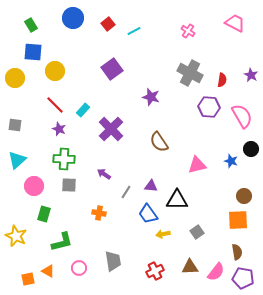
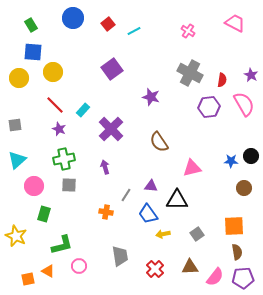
yellow circle at (55, 71): moved 2 px left, 1 px down
yellow circle at (15, 78): moved 4 px right
purple hexagon at (209, 107): rotated 10 degrees counterclockwise
pink semicircle at (242, 116): moved 2 px right, 12 px up
gray square at (15, 125): rotated 16 degrees counterclockwise
black circle at (251, 149): moved 7 px down
green cross at (64, 159): rotated 15 degrees counterclockwise
blue star at (231, 161): rotated 16 degrees counterclockwise
pink triangle at (197, 165): moved 5 px left, 3 px down
purple arrow at (104, 174): moved 1 px right, 7 px up; rotated 40 degrees clockwise
gray line at (126, 192): moved 3 px down
brown circle at (244, 196): moved 8 px up
orange cross at (99, 213): moved 7 px right, 1 px up
orange square at (238, 220): moved 4 px left, 6 px down
gray square at (197, 232): moved 2 px down
green L-shape at (62, 242): moved 3 px down
gray trapezoid at (113, 261): moved 7 px right, 5 px up
pink circle at (79, 268): moved 2 px up
red cross at (155, 271): moved 2 px up; rotated 18 degrees counterclockwise
pink semicircle at (216, 272): moved 1 px left, 5 px down
purple pentagon at (243, 278): rotated 15 degrees counterclockwise
